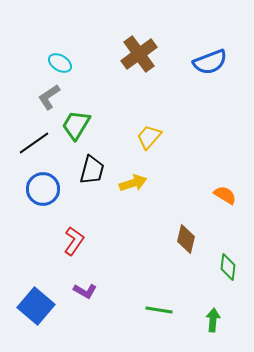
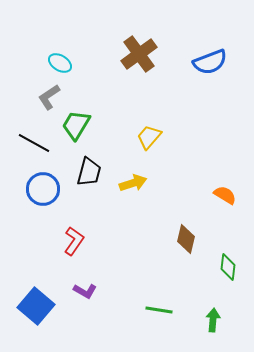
black line: rotated 64 degrees clockwise
black trapezoid: moved 3 px left, 2 px down
